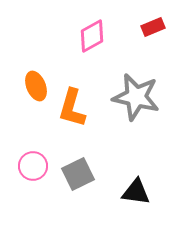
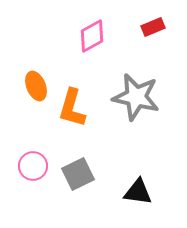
black triangle: moved 2 px right
